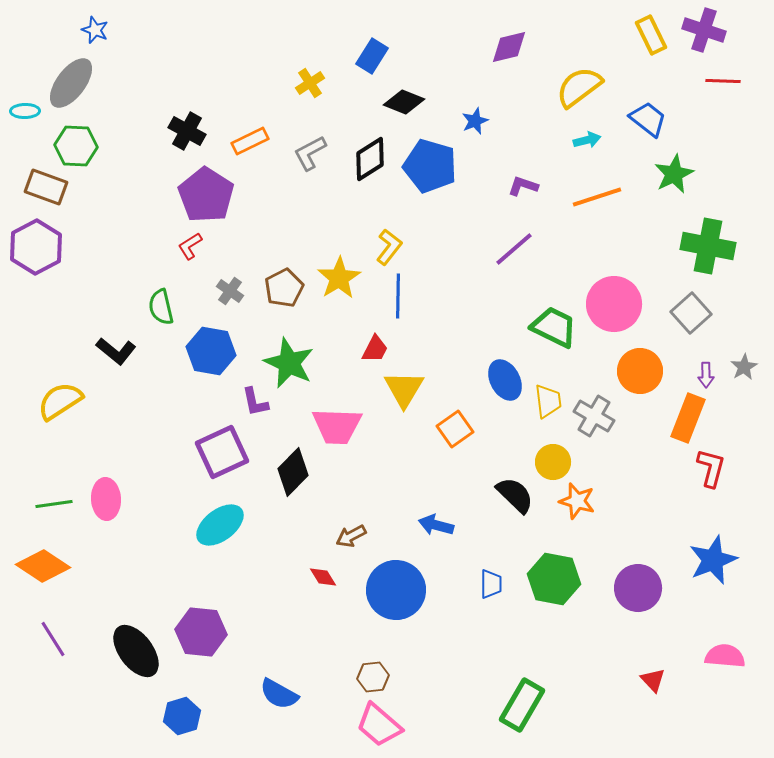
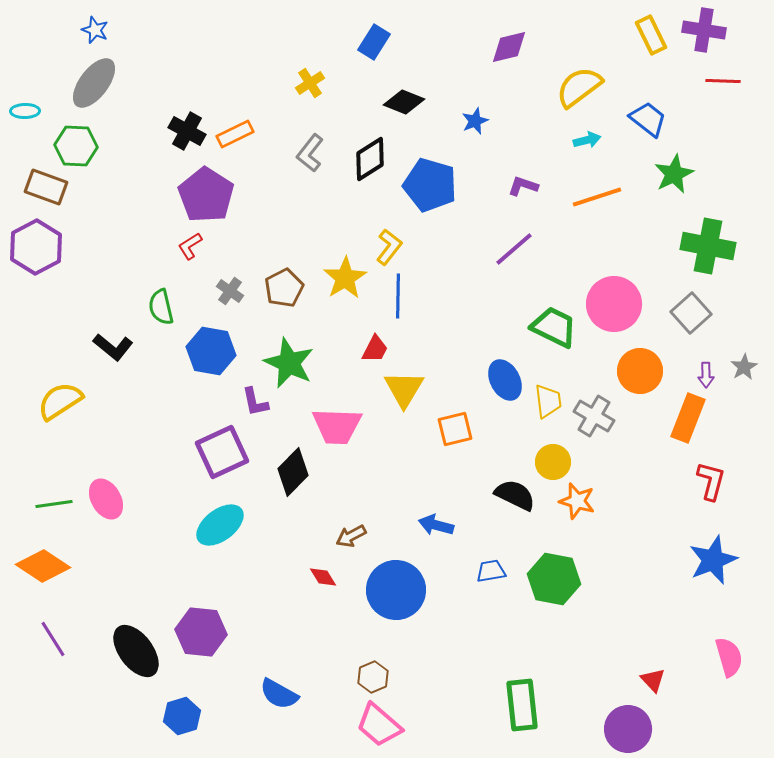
purple cross at (704, 30): rotated 9 degrees counterclockwise
blue rectangle at (372, 56): moved 2 px right, 14 px up
gray ellipse at (71, 83): moved 23 px right
orange rectangle at (250, 141): moved 15 px left, 7 px up
gray L-shape at (310, 153): rotated 24 degrees counterclockwise
blue pentagon at (430, 166): moved 19 px down
yellow star at (339, 278): moved 6 px right
black L-shape at (116, 351): moved 3 px left, 4 px up
orange square at (455, 429): rotated 21 degrees clockwise
red L-shape at (711, 468): moved 13 px down
black semicircle at (515, 495): rotated 18 degrees counterclockwise
pink ellipse at (106, 499): rotated 27 degrees counterclockwise
blue trapezoid at (491, 584): moved 13 px up; rotated 100 degrees counterclockwise
purple circle at (638, 588): moved 10 px left, 141 px down
pink semicircle at (725, 656): moved 4 px right, 1 px down; rotated 69 degrees clockwise
brown hexagon at (373, 677): rotated 16 degrees counterclockwise
green rectangle at (522, 705): rotated 36 degrees counterclockwise
